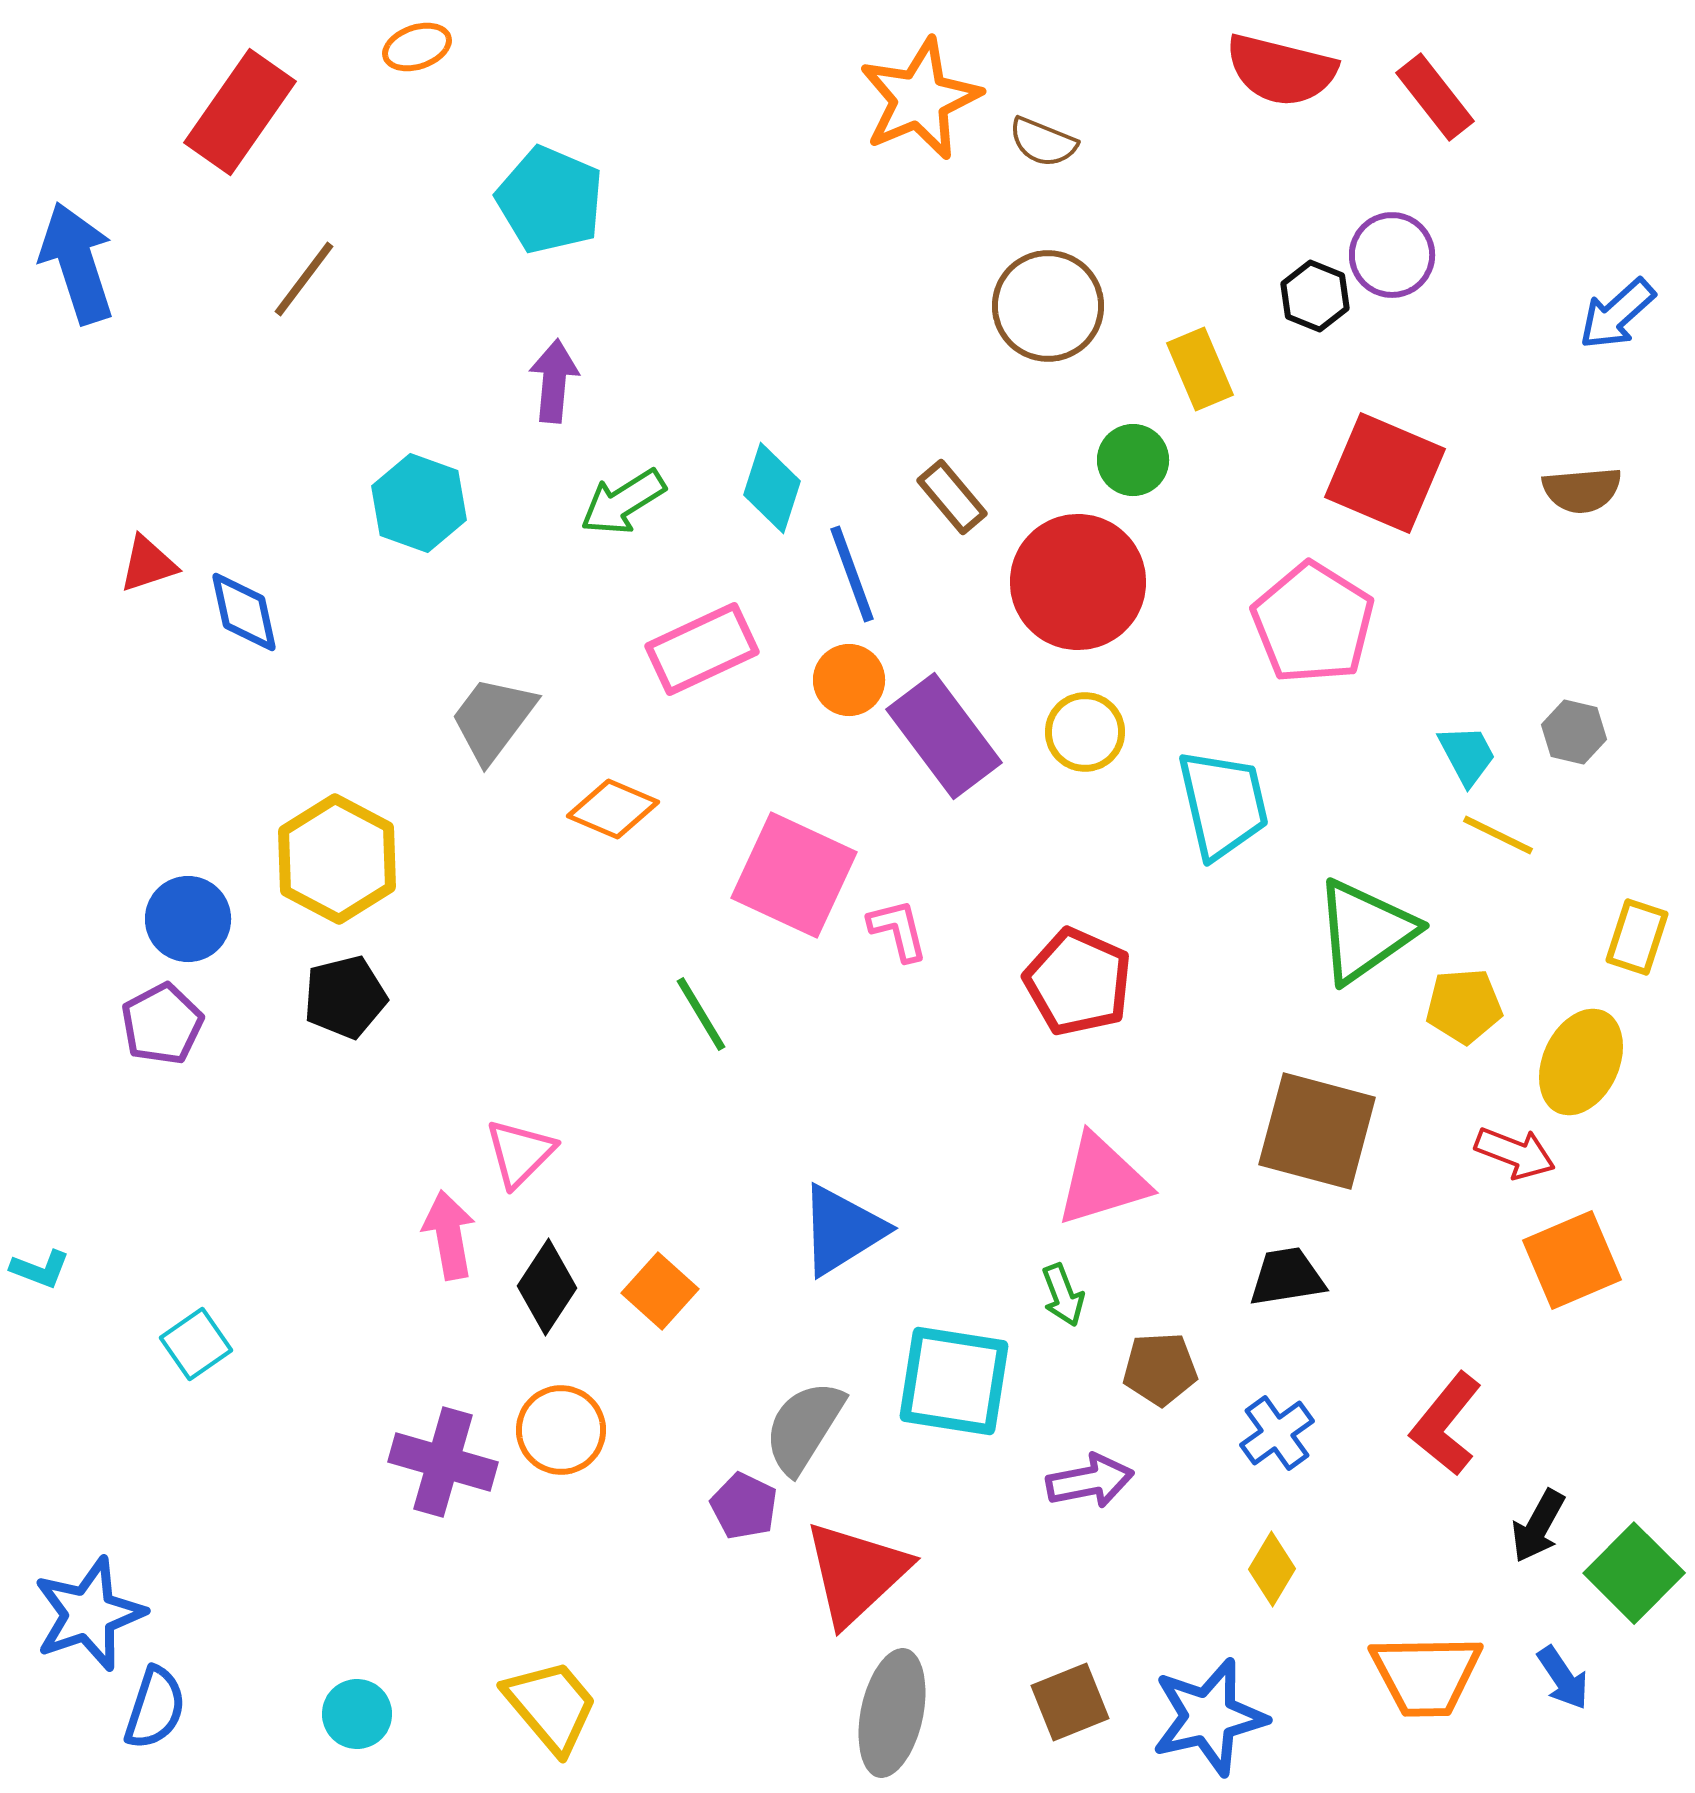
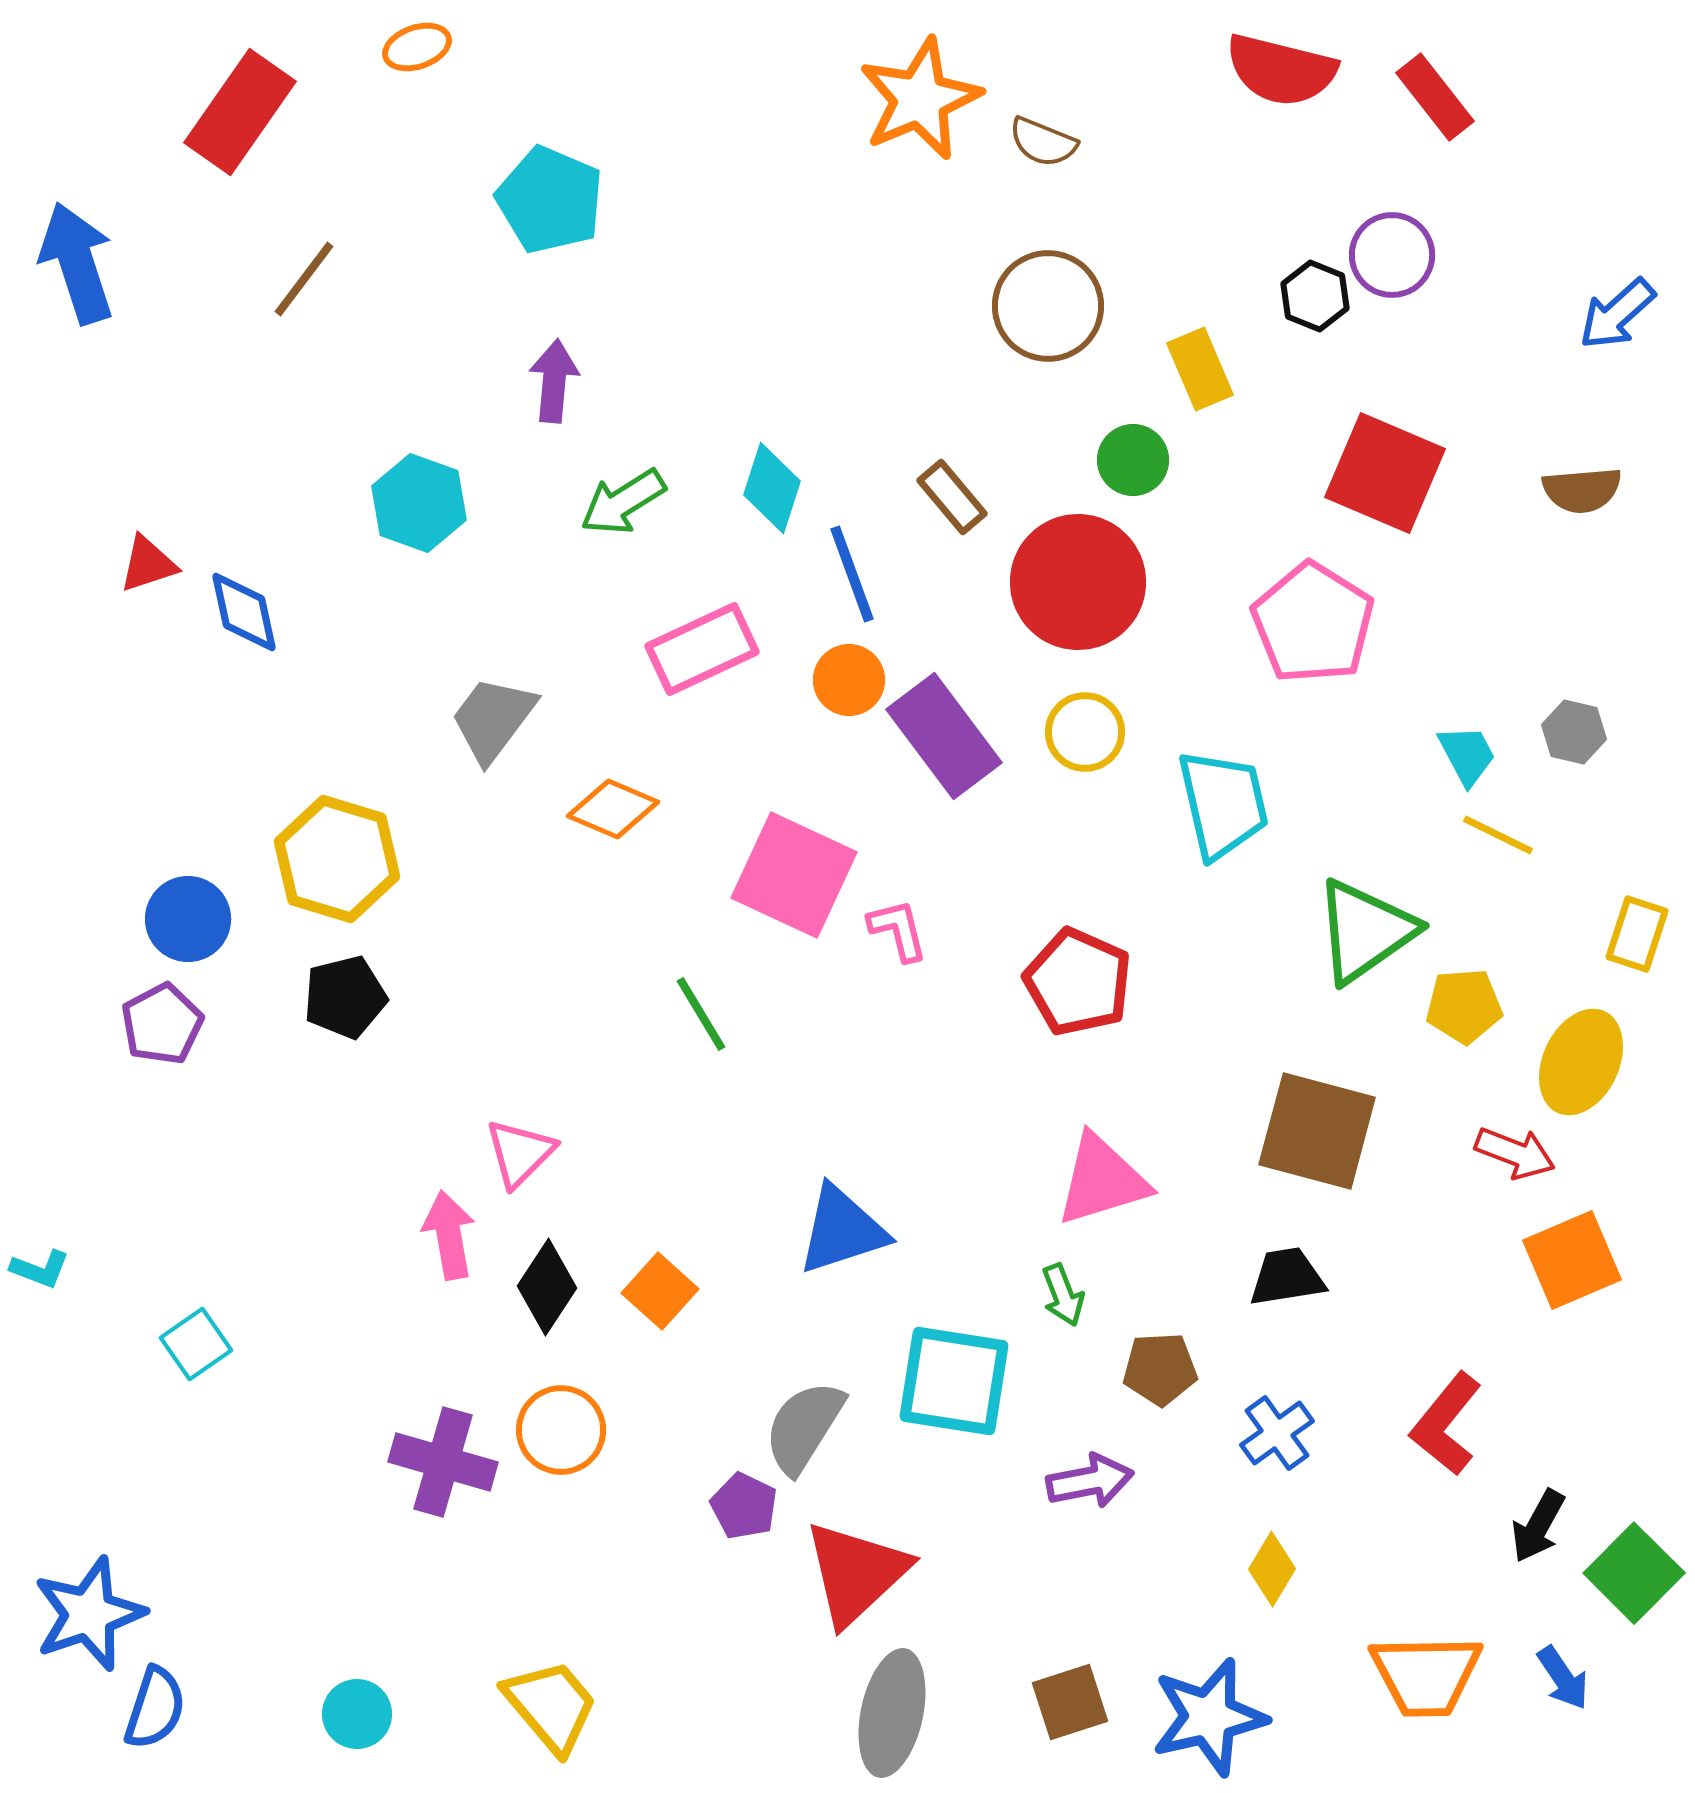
yellow hexagon at (337, 859): rotated 11 degrees counterclockwise
yellow rectangle at (1637, 937): moved 3 px up
blue triangle at (842, 1230): rotated 14 degrees clockwise
brown square at (1070, 1702): rotated 4 degrees clockwise
